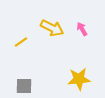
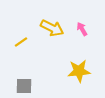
yellow star: moved 8 px up
